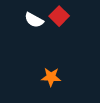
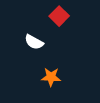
white semicircle: moved 22 px down
